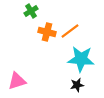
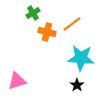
green cross: moved 2 px right, 2 px down
orange line: moved 2 px right, 7 px up
cyan star: moved 1 px up
black star: rotated 24 degrees counterclockwise
